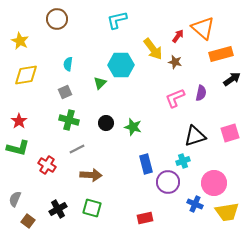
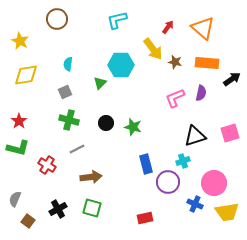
red arrow: moved 10 px left, 9 px up
orange rectangle: moved 14 px left, 9 px down; rotated 20 degrees clockwise
brown arrow: moved 2 px down; rotated 10 degrees counterclockwise
